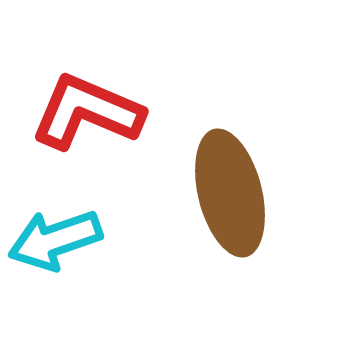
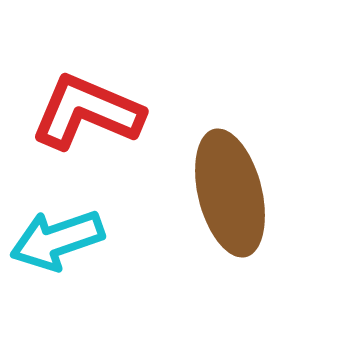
cyan arrow: moved 2 px right
